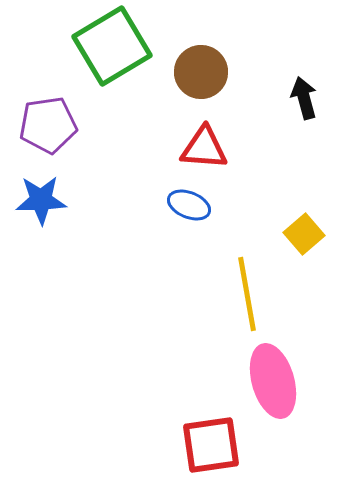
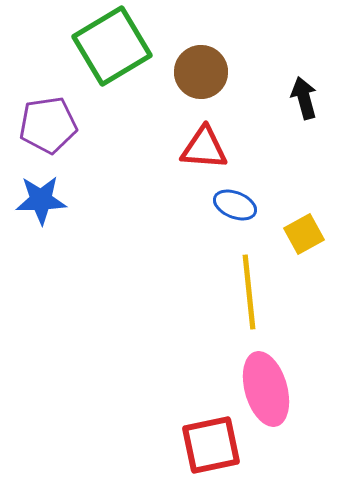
blue ellipse: moved 46 px right
yellow square: rotated 12 degrees clockwise
yellow line: moved 2 px right, 2 px up; rotated 4 degrees clockwise
pink ellipse: moved 7 px left, 8 px down
red square: rotated 4 degrees counterclockwise
